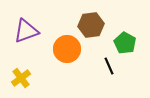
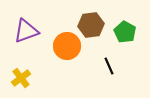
green pentagon: moved 11 px up
orange circle: moved 3 px up
